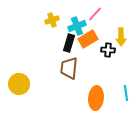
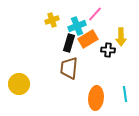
cyan line: moved 1 px left, 1 px down
